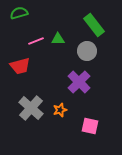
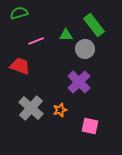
green triangle: moved 8 px right, 4 px up
gray circle: moved 2 px left, 2 px up
red trapezoid: rotated 145 degrees counterclockwise
